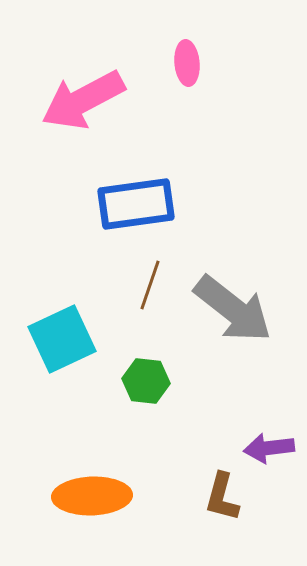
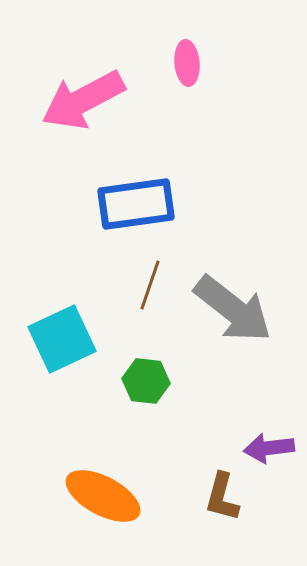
orange ellipse: moved 11 px right; rotated 30 degrees clockwise
